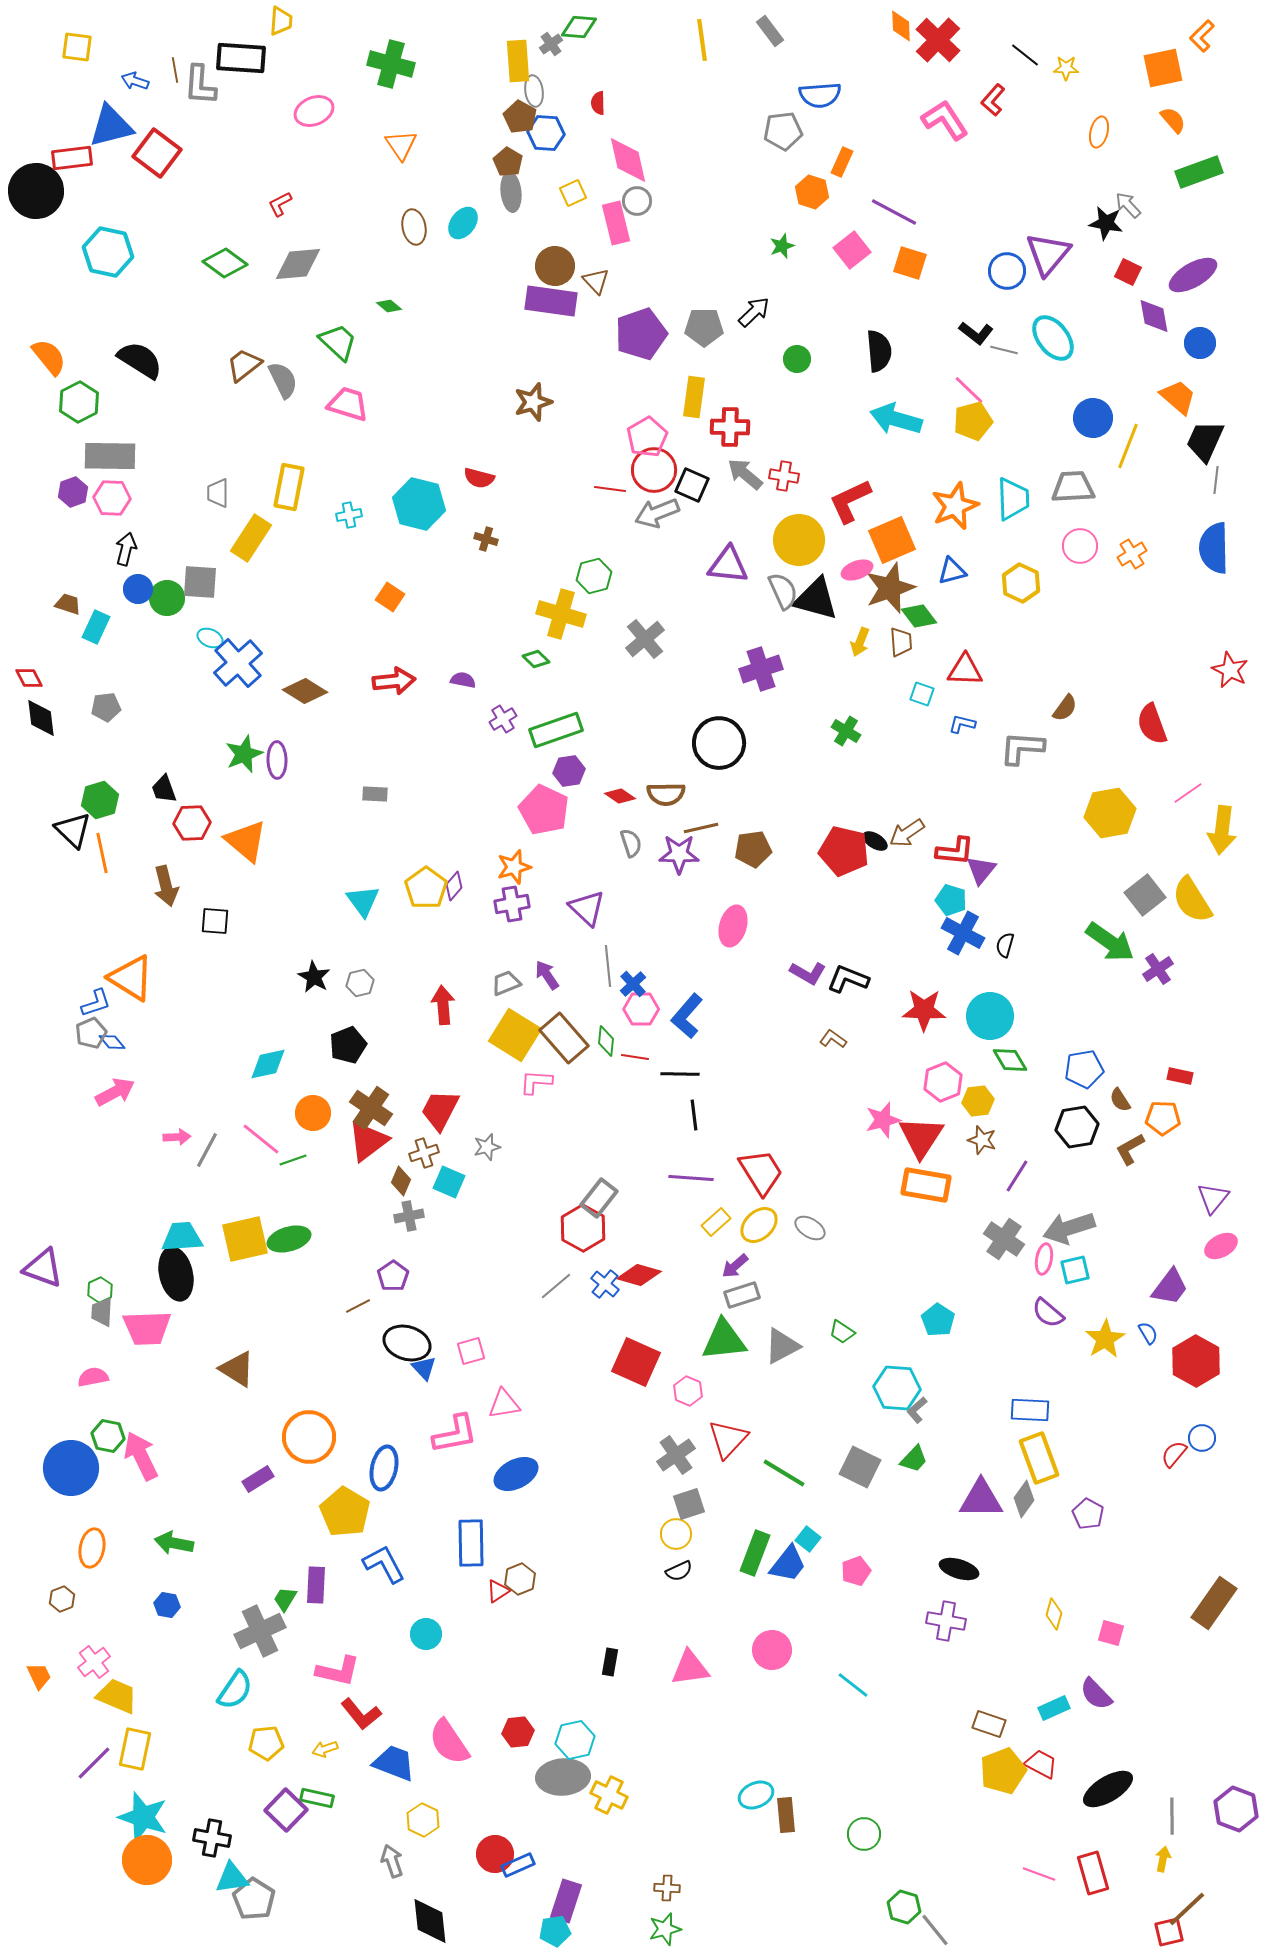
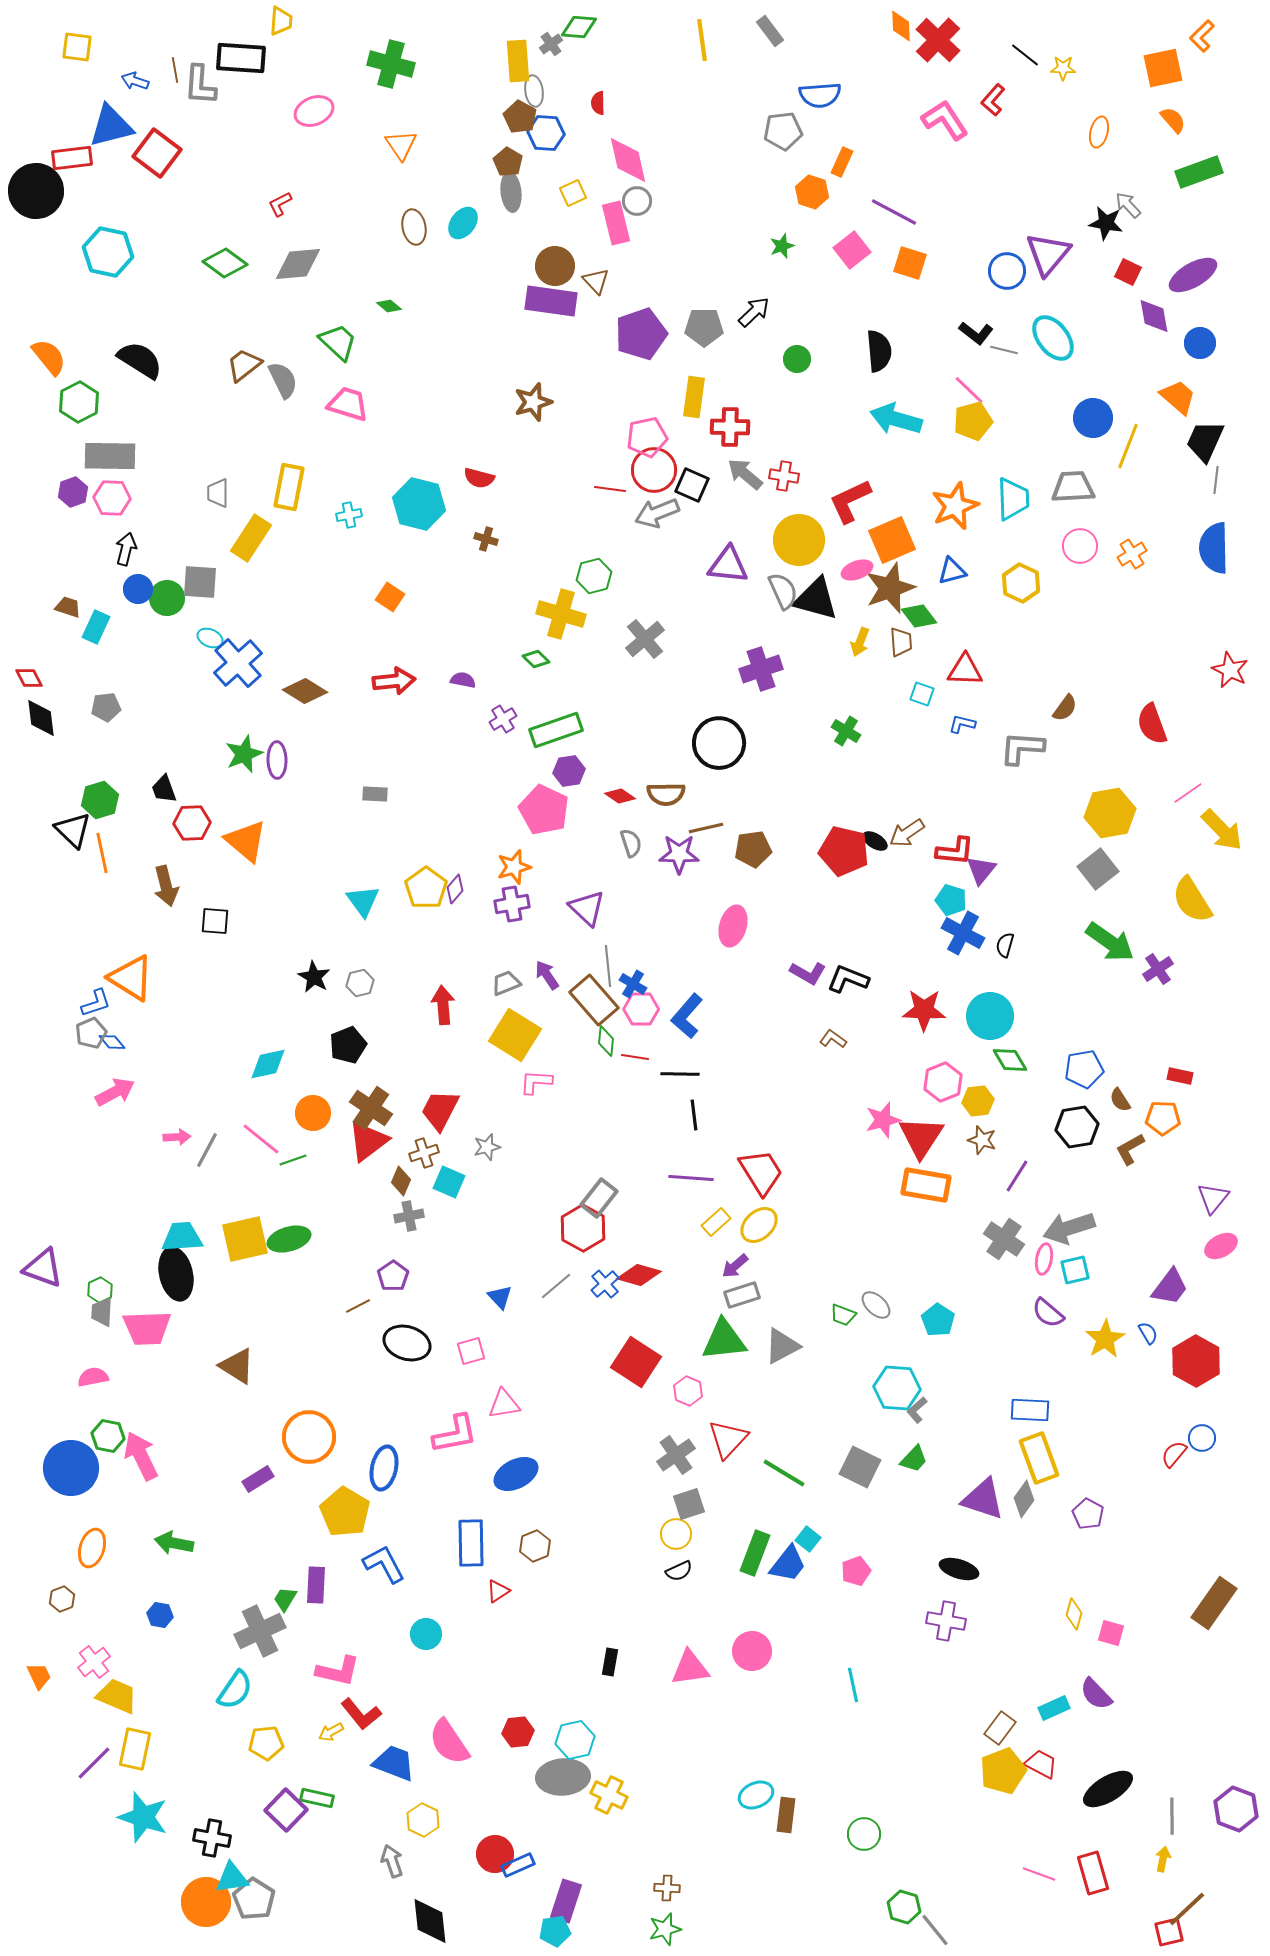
yellow star at (1066, 68): moved 3 px left
pink pentagon at (647, 437): rotated 18 degrees clockwise
brown trapezoid at (68, 604): moved 3 px down
brown line at (701, 828): moved 5 px right
yellow arrow at (1222, 830): rotated 51 degrees counterclockwise
purple diamond at (454, 886): moved 1 px right, 3 px down
gray square at (1145, 895): moved 47 px left, 26 px up
blue cross at (633, 984): rotated 16 degrees counterclockwise
brown rectangle at (564, 1038): moved 30 px right, 38 px up
gray ellipse at (810, 1228): moved 66 px right, 77 px down; rotated 12 degrees clockwise
blue cross at (605, 1284): rotated 8 degrees clockwise
green trapezoid at (842, 1332): moved 1 px right, 17 px up; rotated 12 degrees counterclockwise
red square at (636, 1362): rotated 9 degrees clockwise
blue triangle at (424, 1368): moved 76 px right, 71 px up
brown triangle at (237, 1369): moved 3 px up
purple triangle at (981, 1499): moved 2 px right; rotated 18 degrees clockwise
orange ellipse at (92, 1548): rotated 6 degrees clockwise
brown hexagon at (520, 1579): moved 15 px right, 33 px up
blue hexagon at (167, 1605): moved 7 px left, 10 px down
yellow diamond at (1054, 1614): moved 20 px right
pink circle at (772, 1650): moved 20 px left, 1 px down
cyan line at (853, 1685): rotated 40 degrees clockwise
brown rectangle at (989, 1724): moved 11 px right, 4 px down; rotated 72 degrees counterclockwise
yellow arrow at (325, 1749): moved 6 px right, 17 px up; rotated 10 degrees counterclockwise
brown rectangle at (786, 1815): rotated 12 degrees clockwise
orange circle at (147, 1860): moved 59 px right, 42 px down
